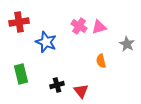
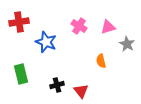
pink triangle: moved 9 px right
